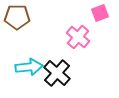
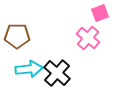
brown pentagon: moved 19 px down
pink cross: moved 10 px right, 1 px down
cyan arrow: moved 2 px down
